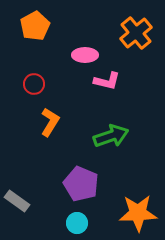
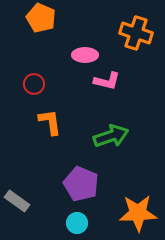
orange pentagon: moved 6 px right, 8 px up; rotated 20 degrees counterclockwise
orange cross: rotated 32 degrees counterclockwise
orange L-shape: rotated 40 degrees counterclockwise
